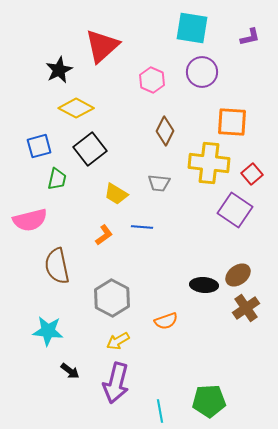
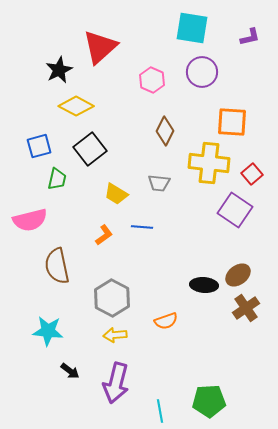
red triangle: moved 2 px left, 1 px down
yellow diamond: moved 2 px up
yellow arrow: moved 3 px left, 6 px up; rotated 25 degrees clockwise
